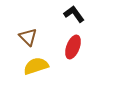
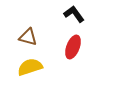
brown triangle: rotated 30 degrees counterclockwise
yellow semicircle: moved 6 px left, 1 px down
